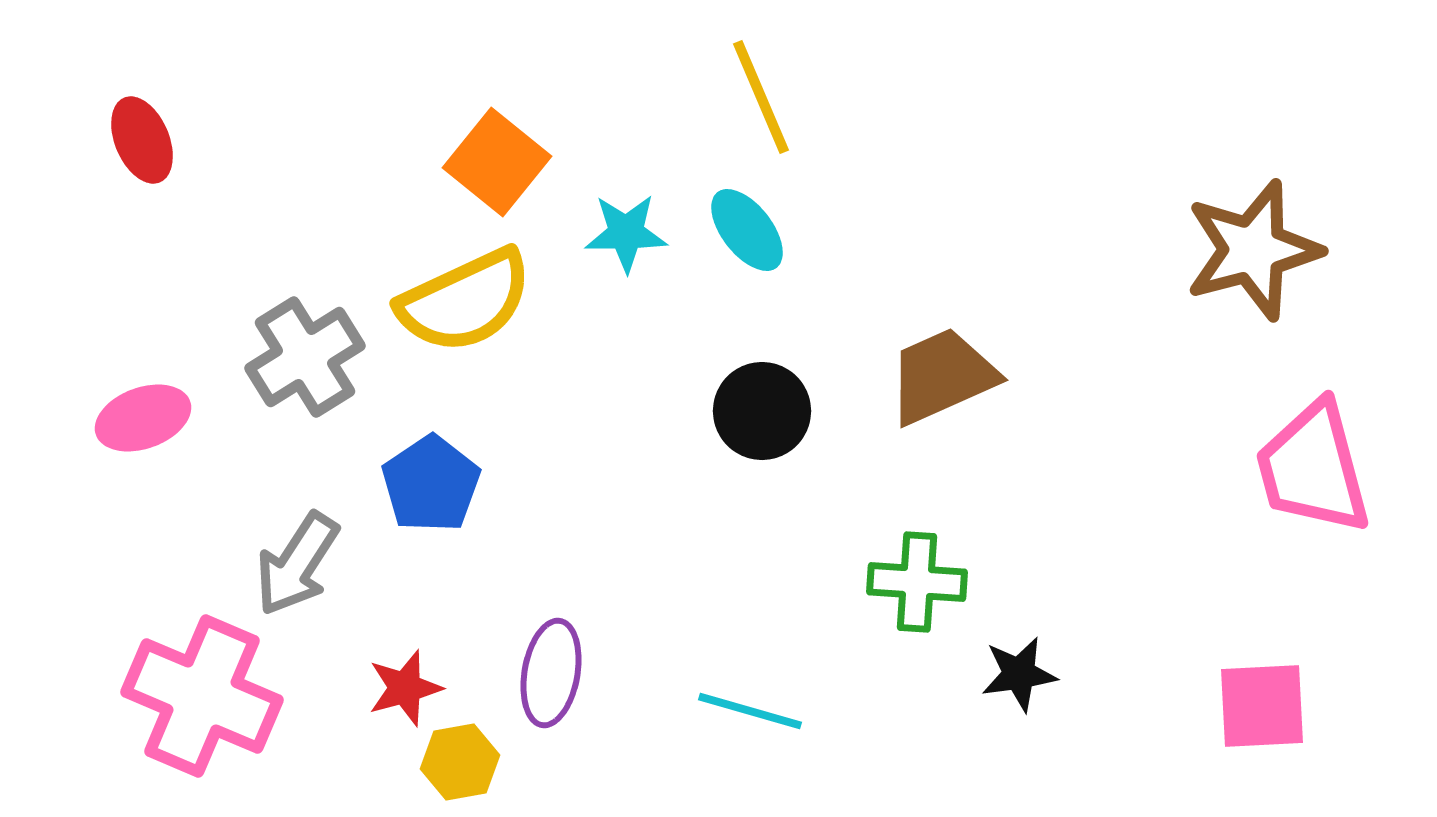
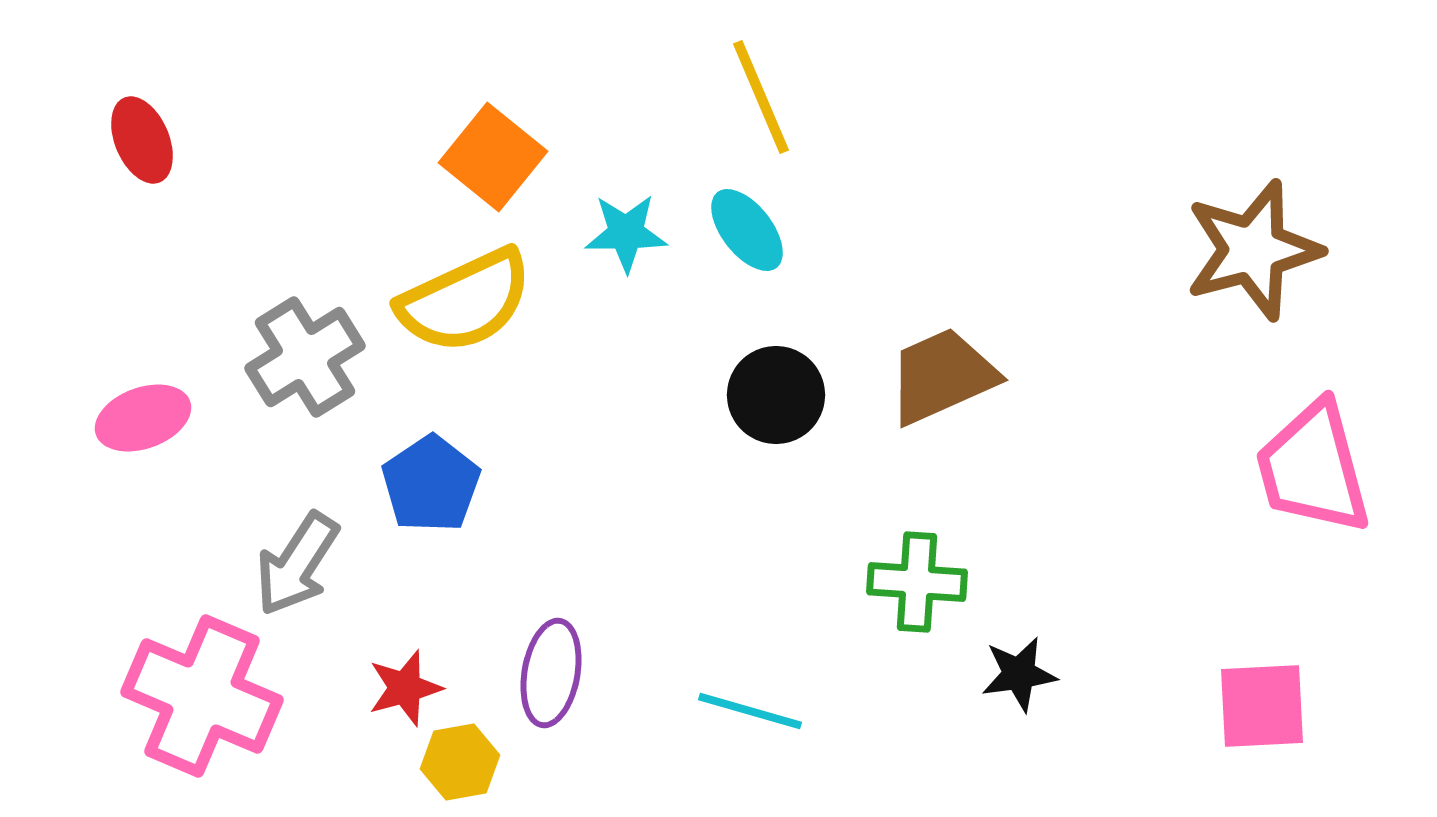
orange square: moved 4 px left, 5 px up
black circle: moved 14 px right, 16 px up
